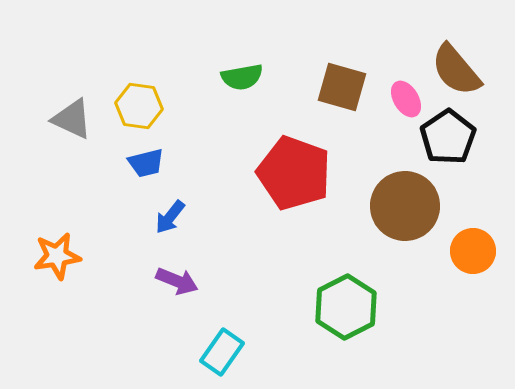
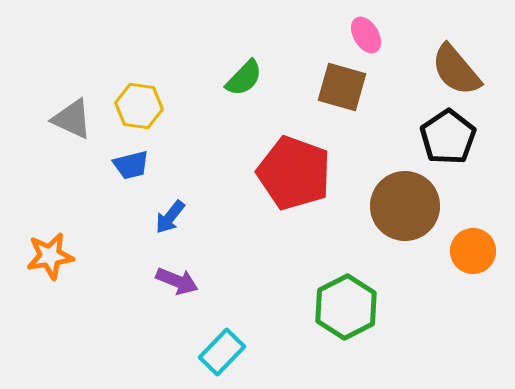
green semicircle: moved 2 px right, 1 px down; rotated 36 degrees counterclockwise
pink ellipse: moved 40 px left, 64 px up
blue trapezoid: moved 15 px left, 2 px down
orange star: moved 7 px left
cyan rectangle: rotated 9 degrees clockwise
